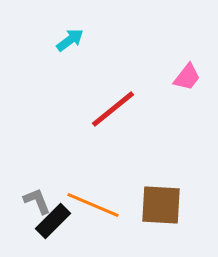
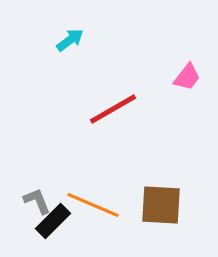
red line: rotated 9 degrees clockwise
